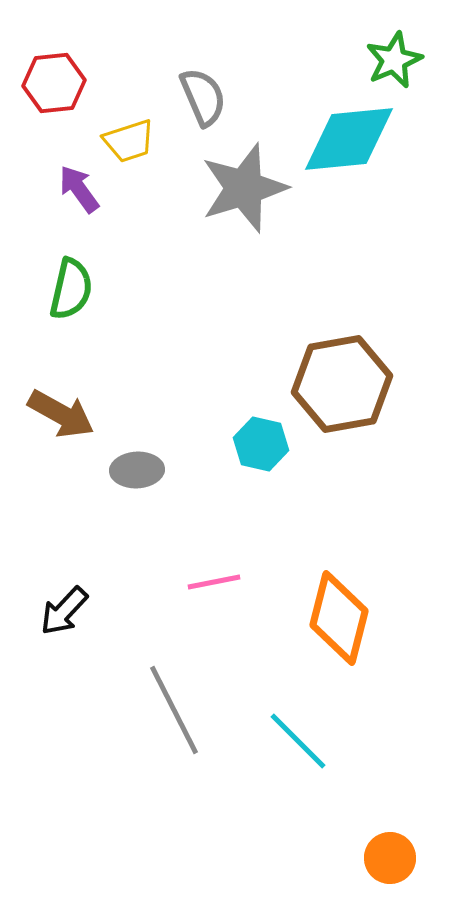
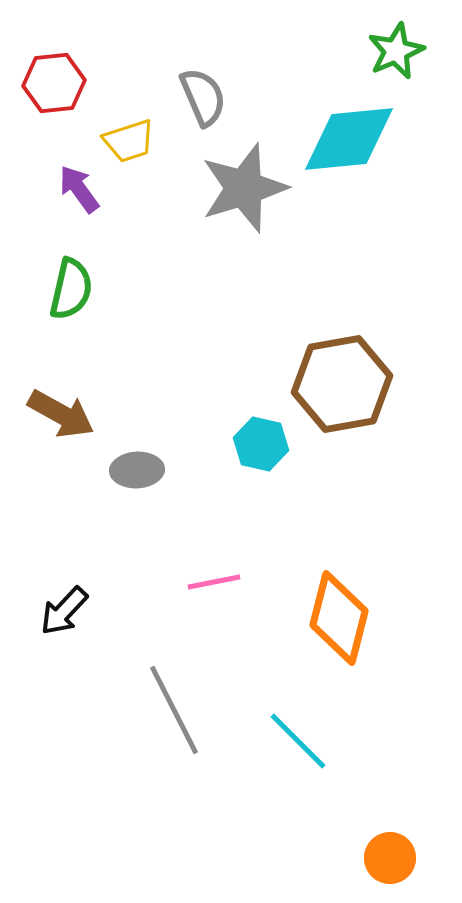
green star: moved 2 px right, 9 px up
